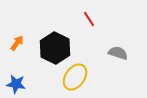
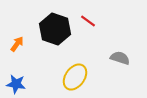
red line: moved 1 px left, 2 px down; rotated 21 degrees counterclockwise
orange arrow: moved 1 px down
black hexagon: moved 19 px up; rotated 8 degrees counterclockwise
gray semicircle: moved 2 px right, 5 px down
